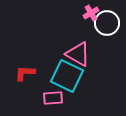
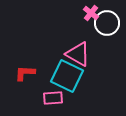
pink cross: rotated 21 degrees counterclockwise
